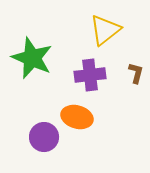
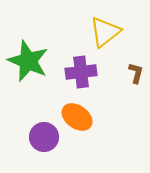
yellow triangle: moved 2 px down
green star: moved 4 px left, 3 px down
purple cross: moved 9 px left, 3 px up
orange ellipse: rotated 20 degrees clockwise
